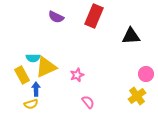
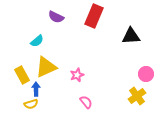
cyan semicircle: moved 4 px right, 17 px up; rotated 40 degrees counterclockwise
pink semicircle: moved 2 px left
